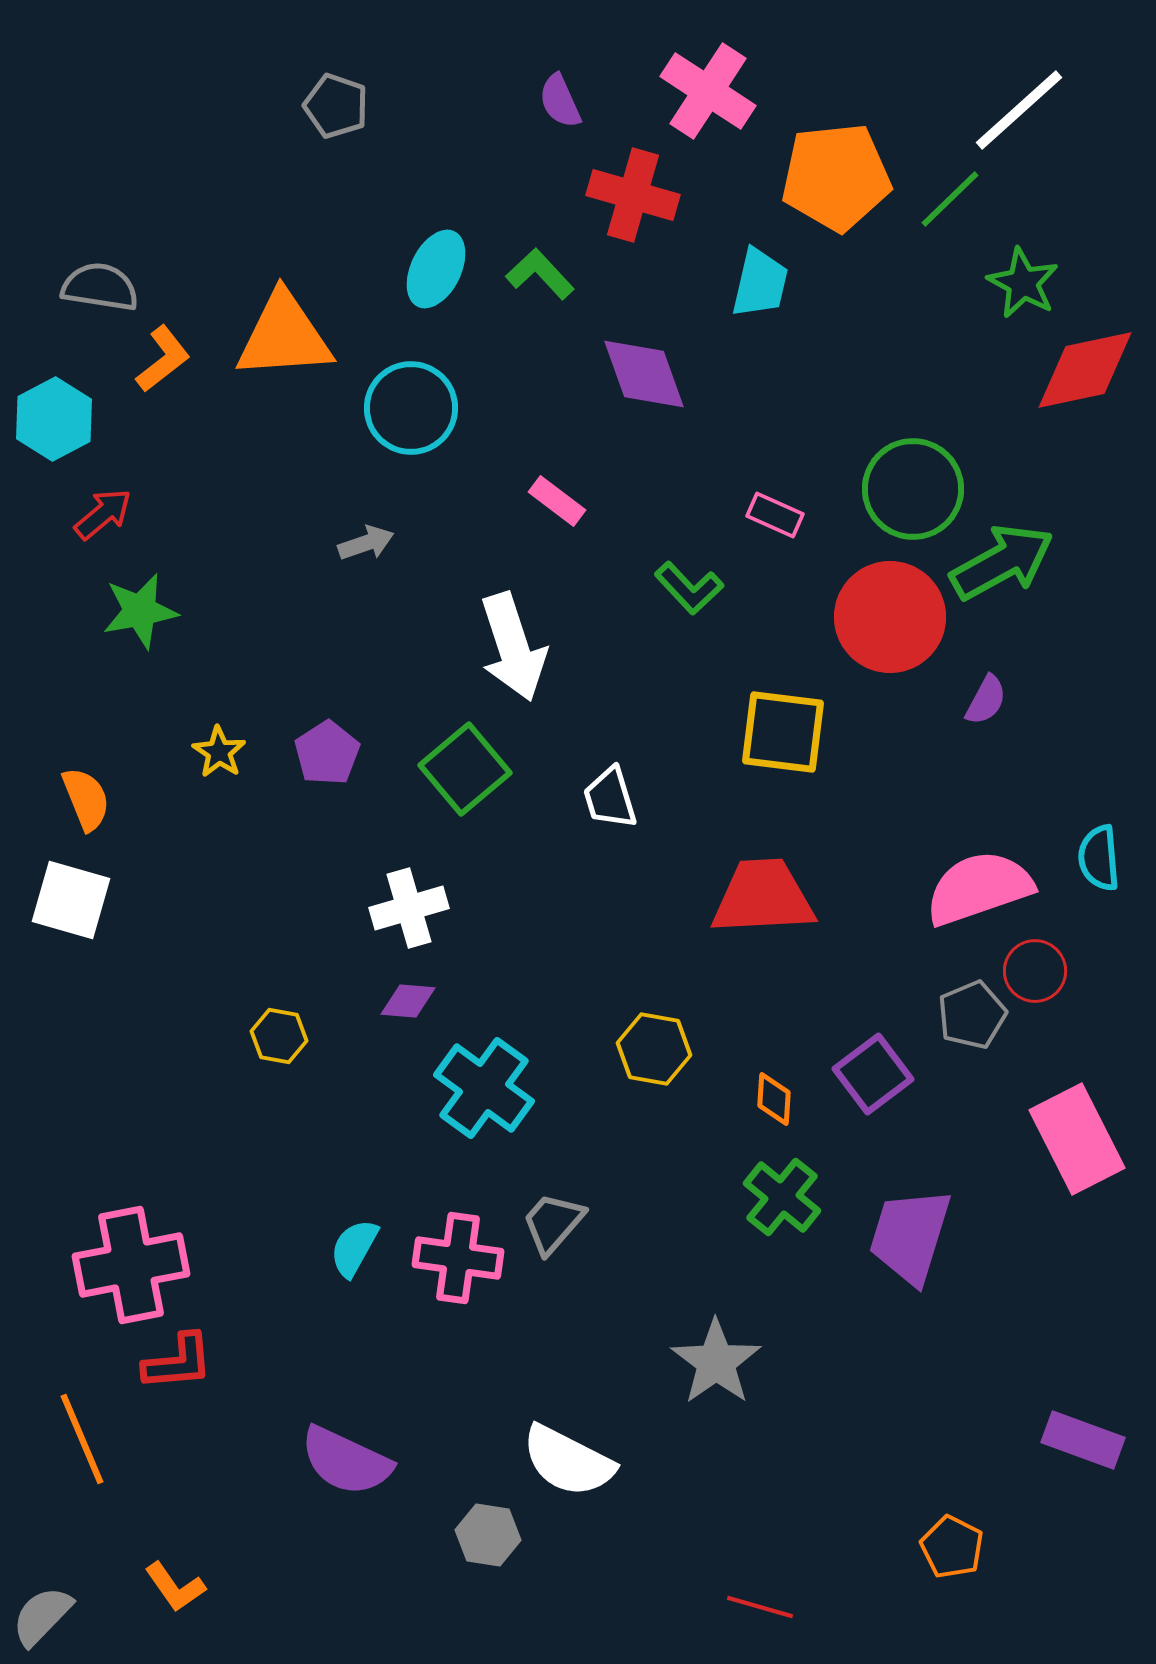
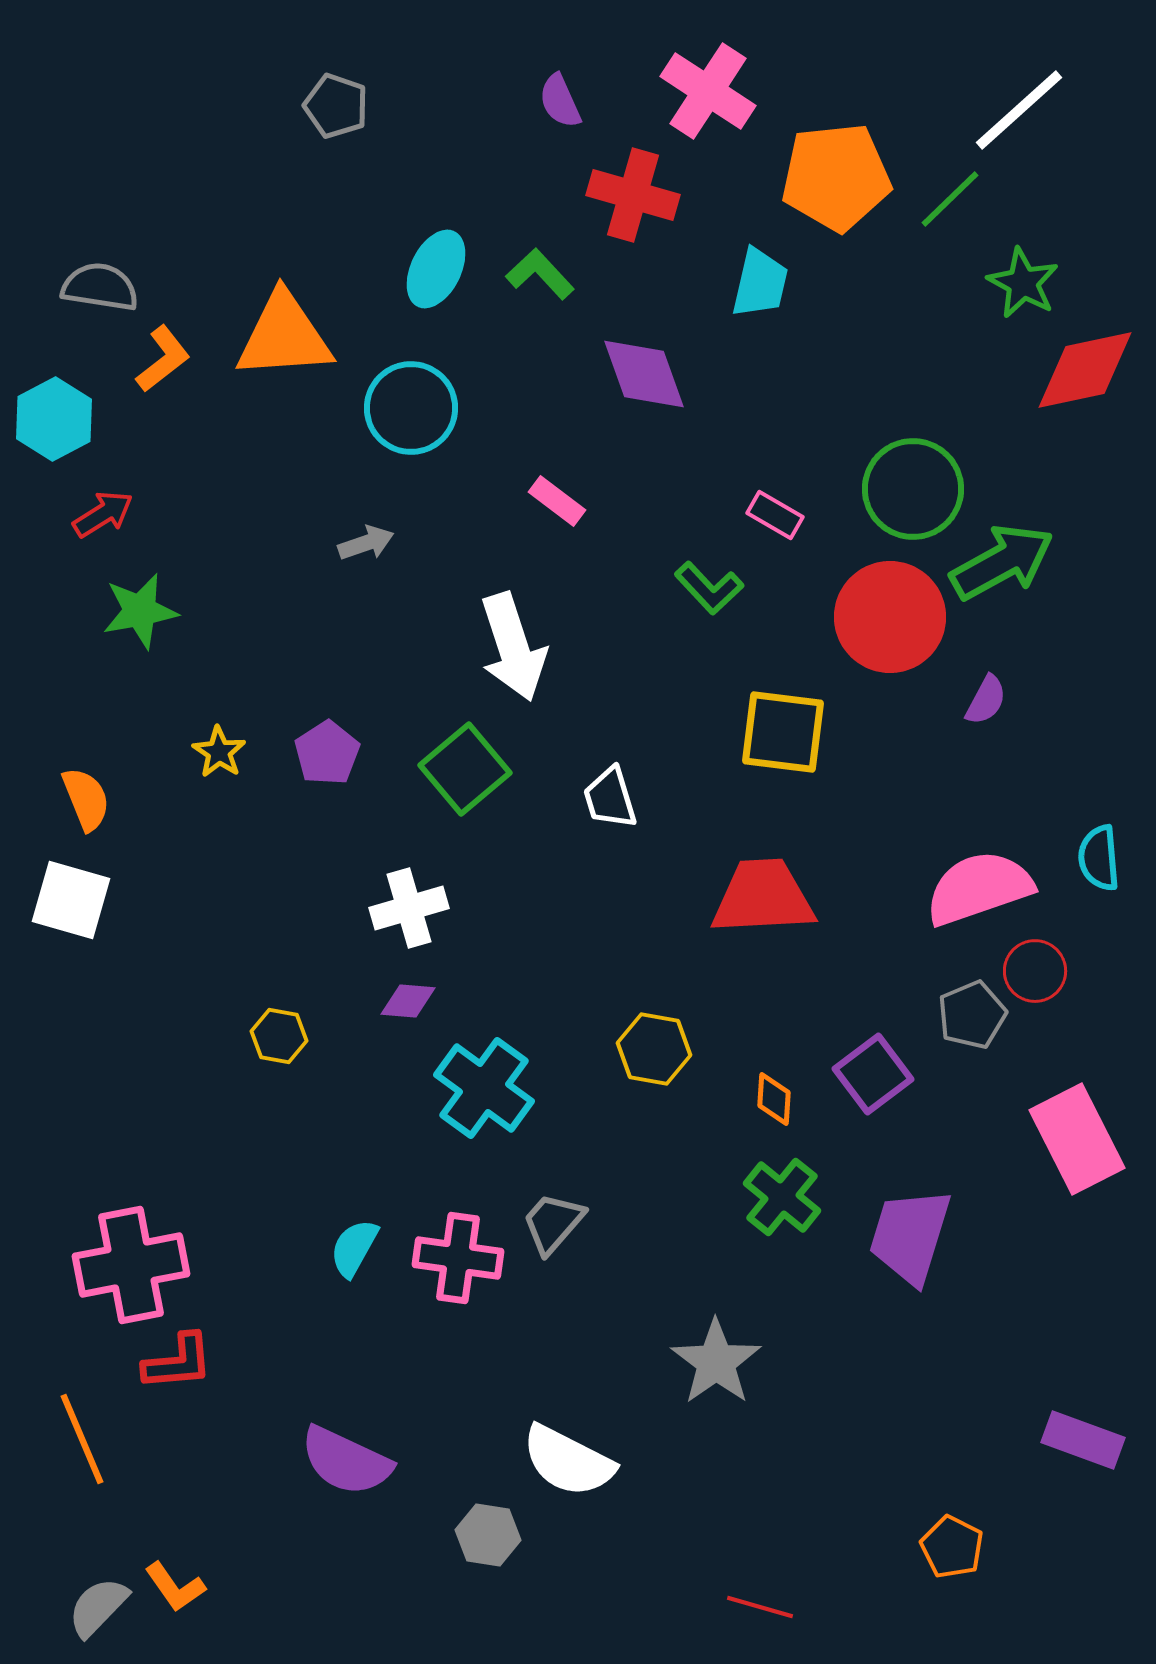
red arrow at (103, 514): rotated 8 degrees clockwise
pink rectangle at (775, 515): rotated 6 degrees clockwise
green L-shape at (689, 588): moved 20 px right
gray semicircle at (42, 1616): moved 56 px right, 9 px up
